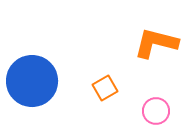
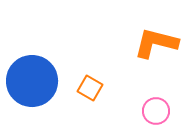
orange square: moved 15 px left; rotated 30 degrees counterclockwise
